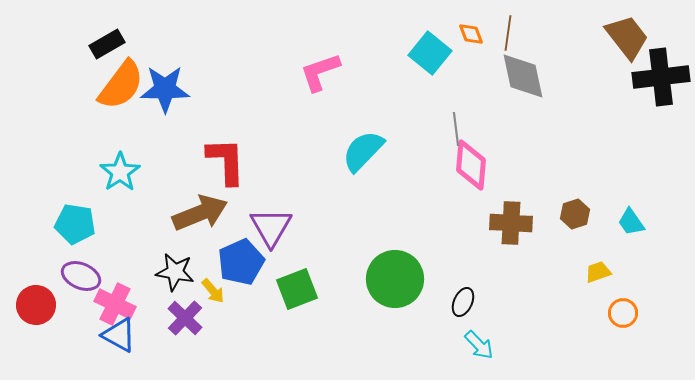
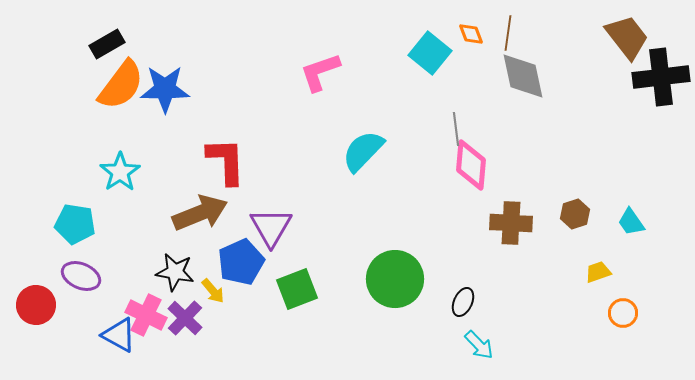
pink cross: moved 31 px right, 11 px down
